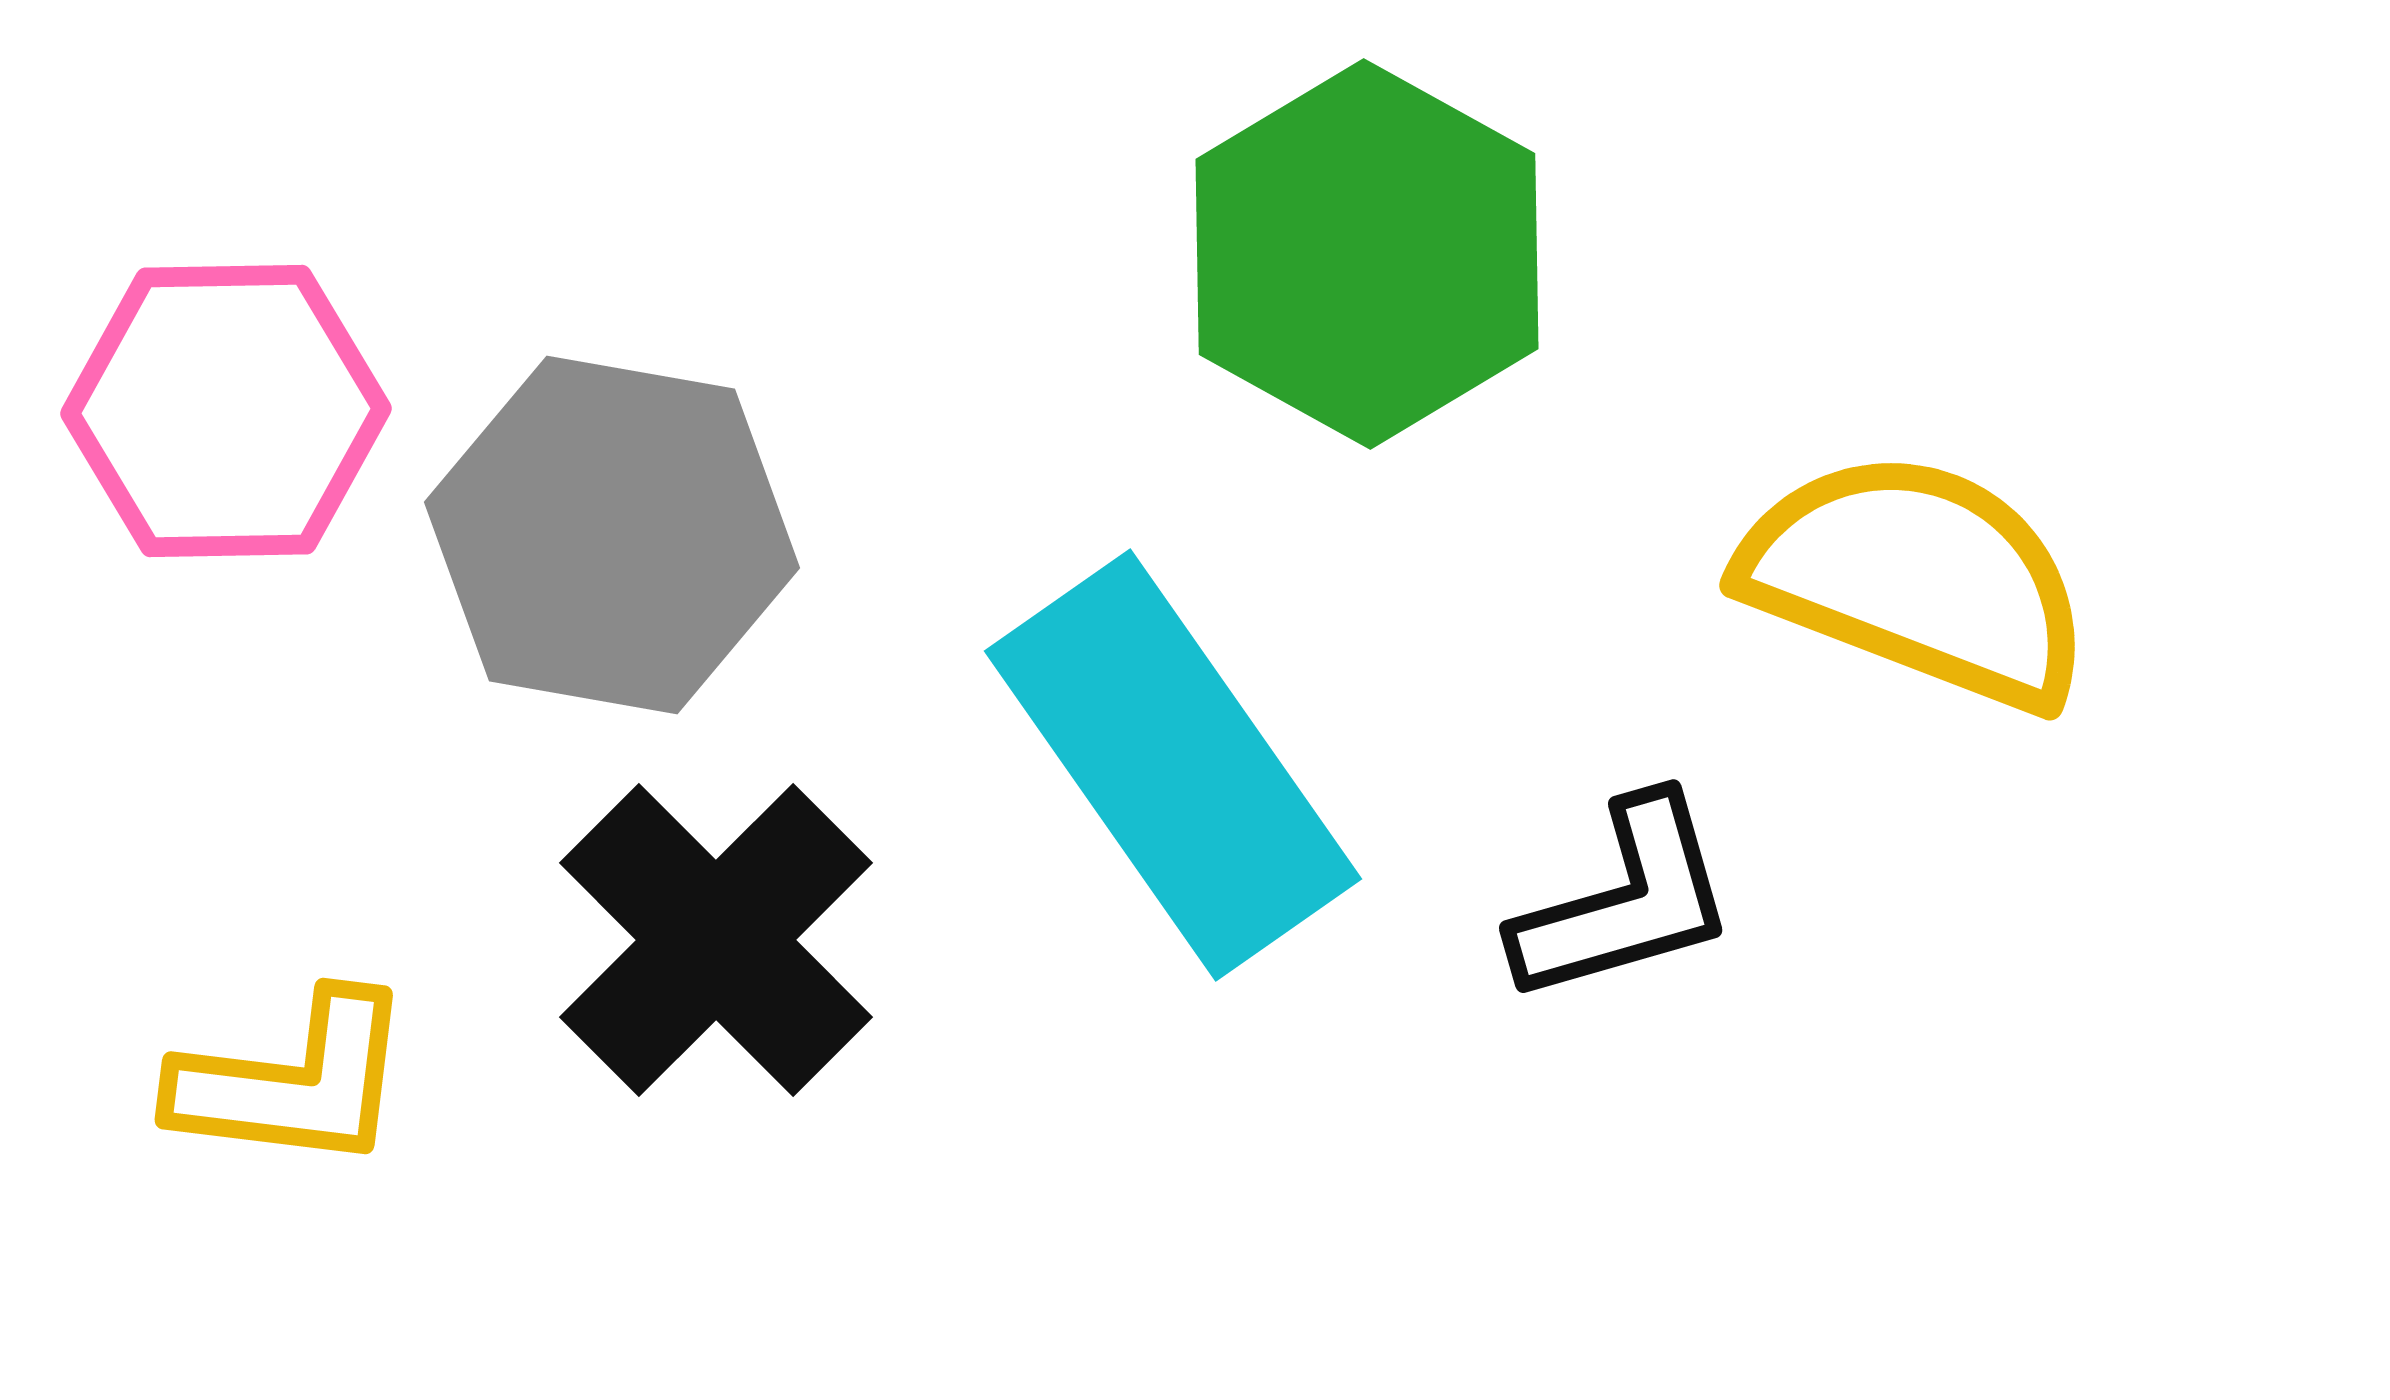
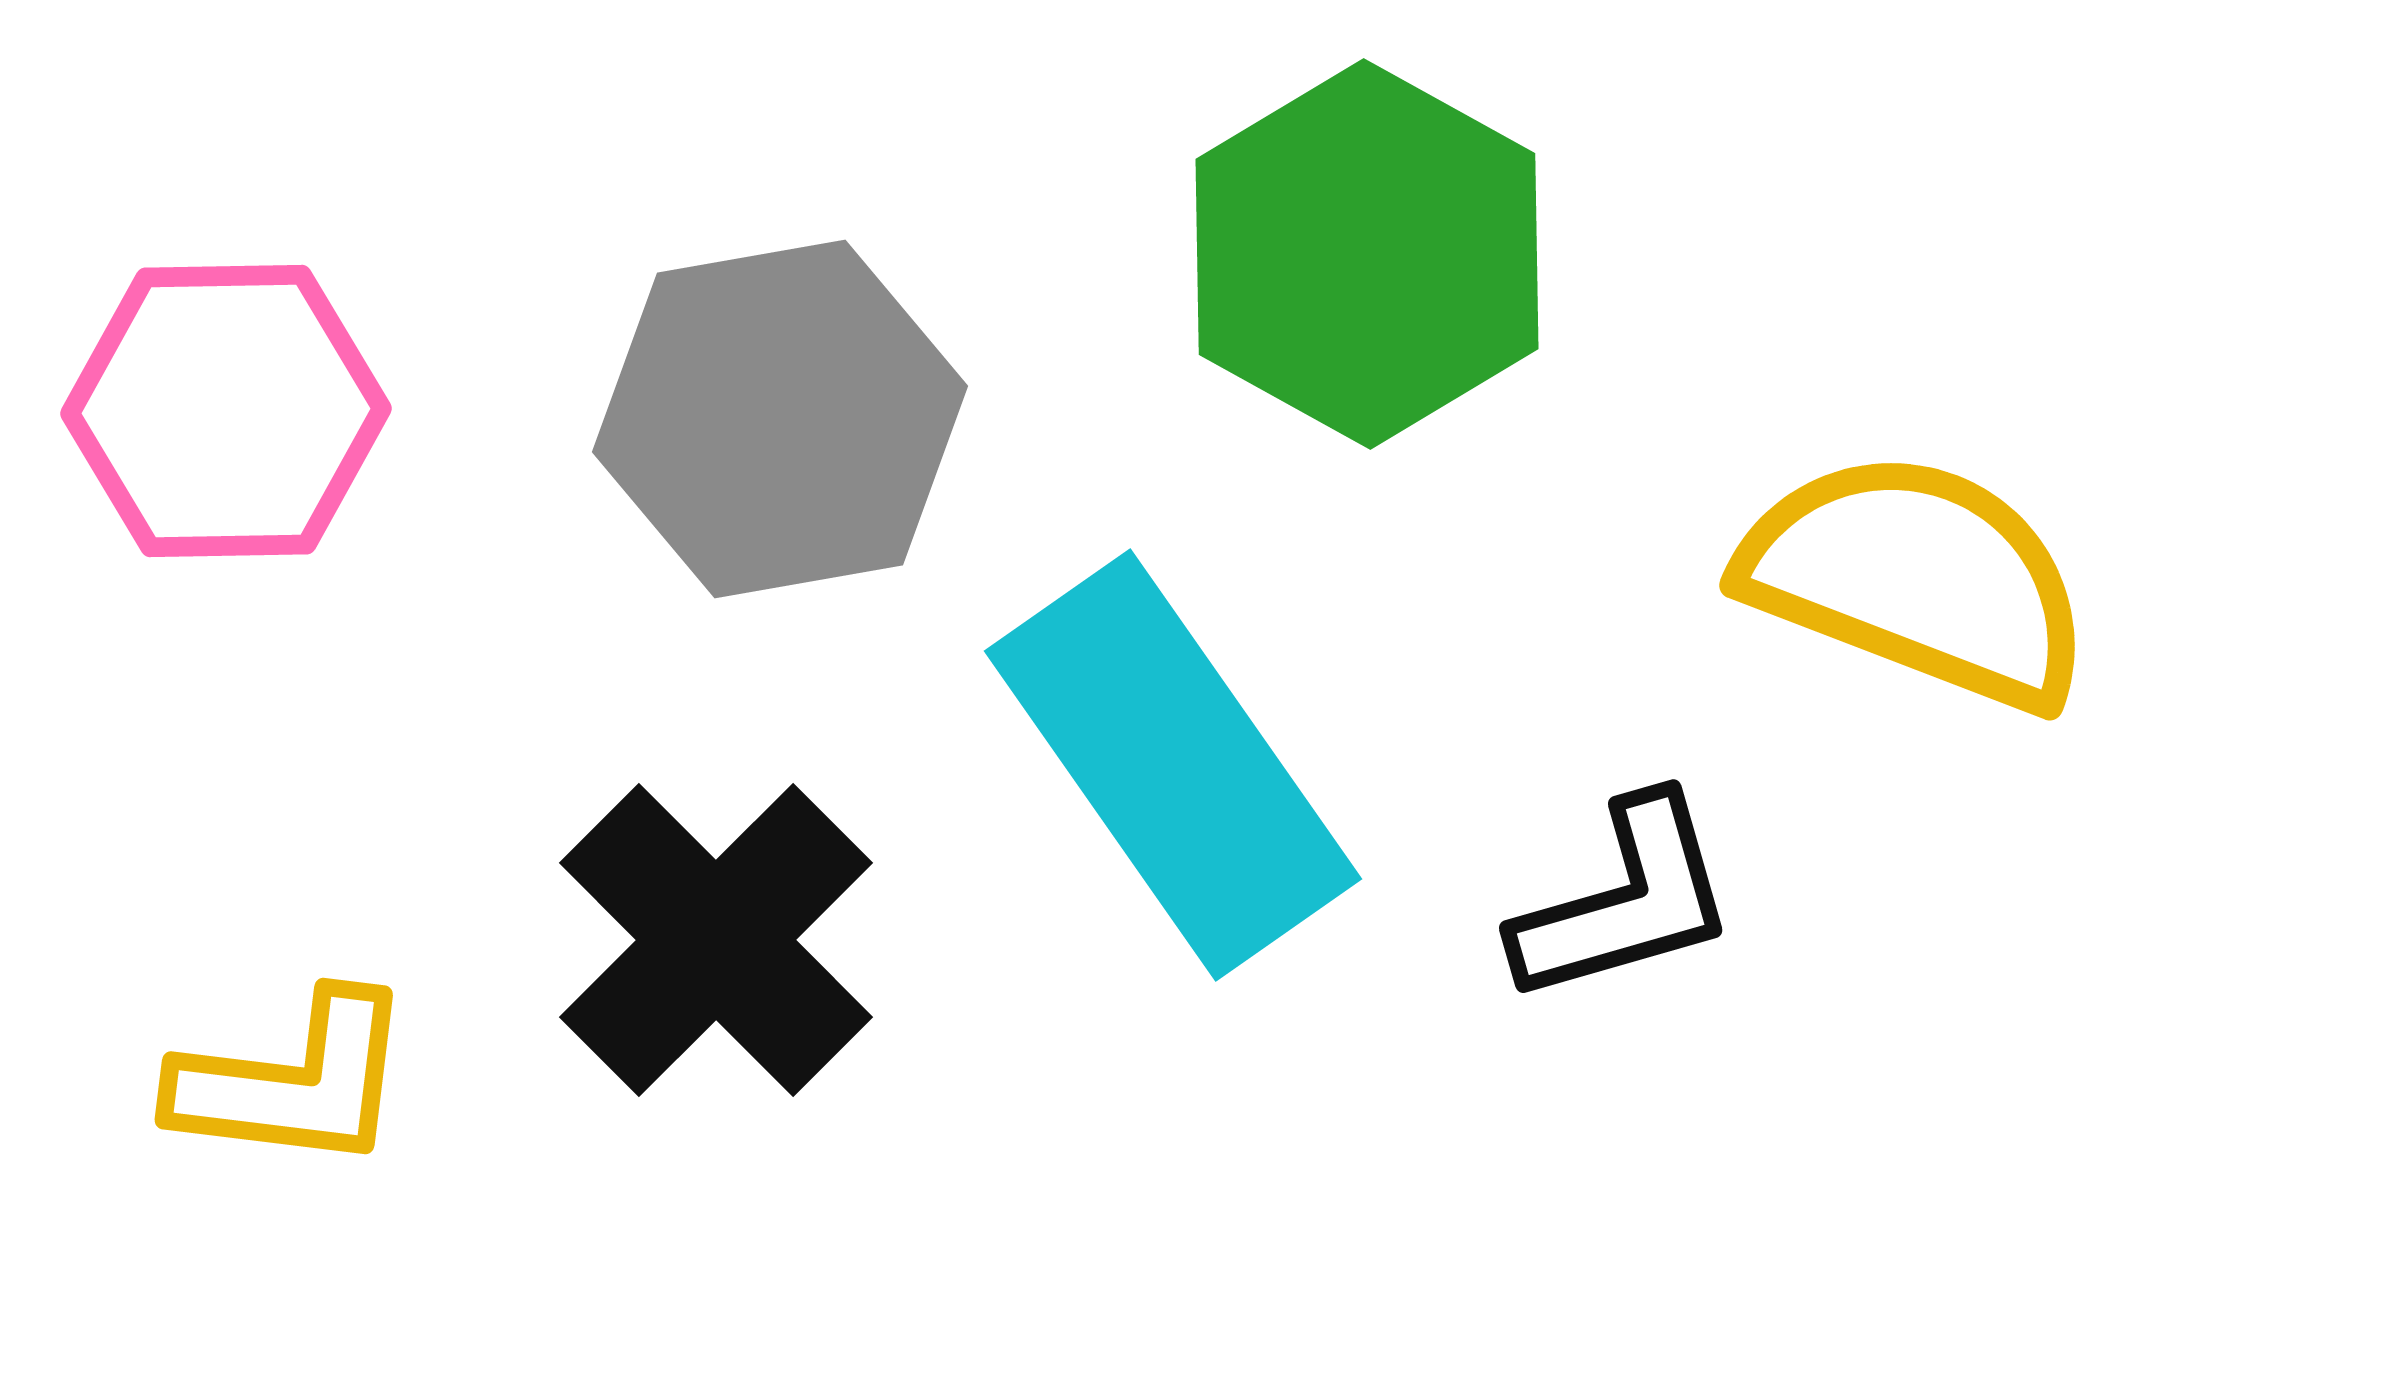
gray hexagon: moved 168 px right, 116 px up; rotated 20 degrees counterclockwise
